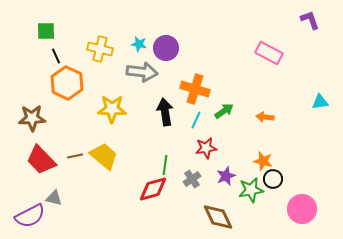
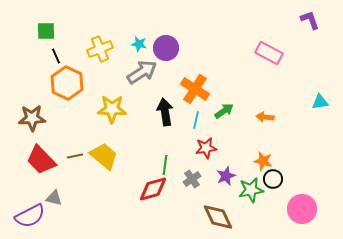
yellow cross: rotated 35 degrees counterclockwise
gray arrow: rotated 40 degrees counterclockwise
orange cross: rotated 16 degrees clockwise
cyan line: rotated 12 degrees counterclockwise
